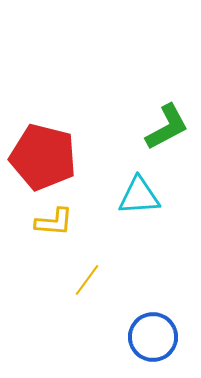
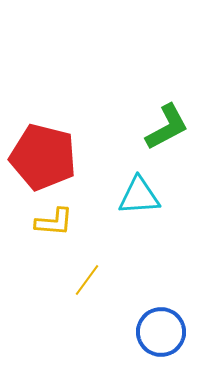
blue circle: moved 8 px right, 5 px up
